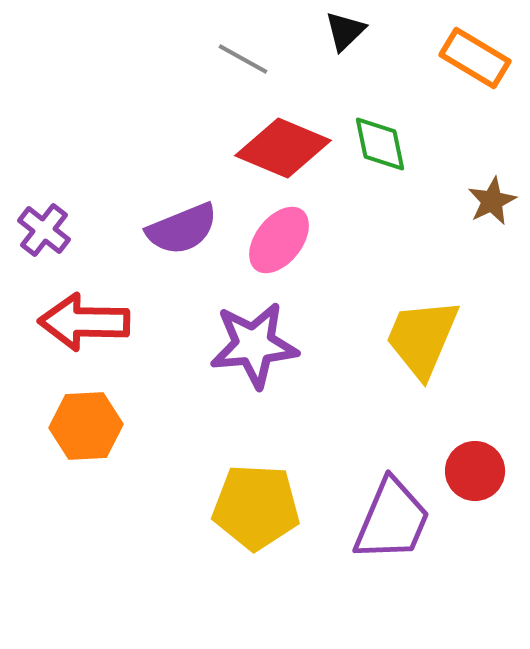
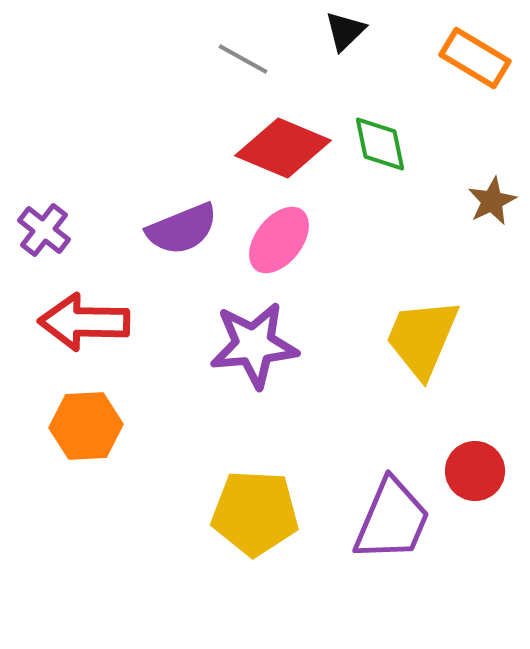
yellow pentagon: moved 1 px left, 6 px down
